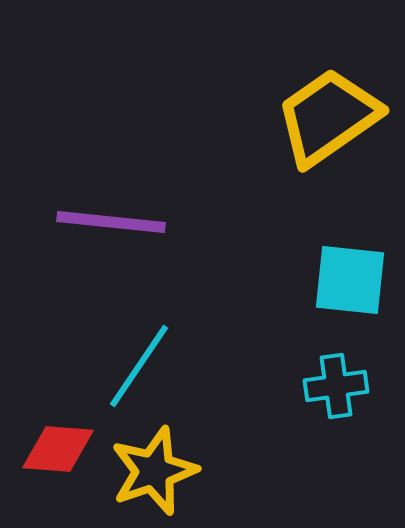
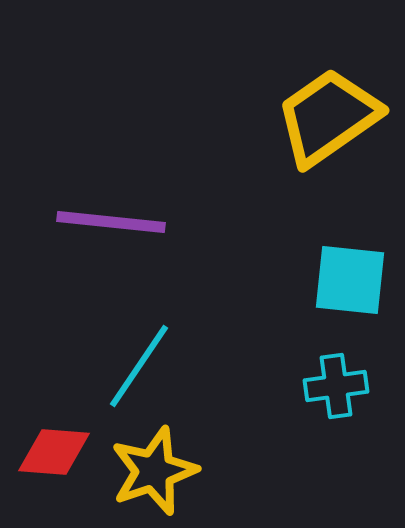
red diamond: moved 4 px left, 3 px down
